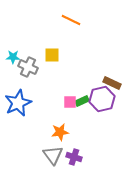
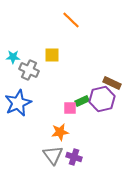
orange line: rotated 18 degrees clockwise
gray cross: moved 1 px right, 3 px down
pink square: moved 6 px down
